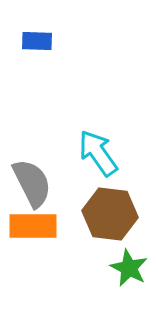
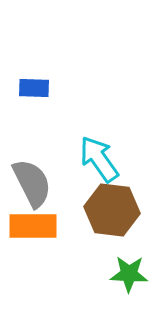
blue rectangle: moved 3 px left, 47 px down
cyan arrow: moved 1 px right, 6 px down
brown hexagon: moved 2 px right, 4 px up
green star: moved 6 px down; rotated 24 degrees counterclockwise
